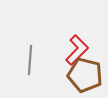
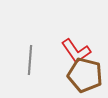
red L-shape: moved 1 px left, 1 px down; rotated 100 degrees clockwise
